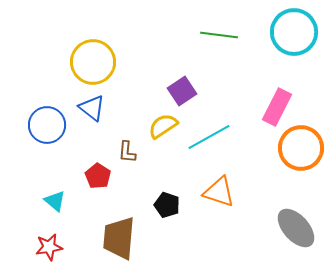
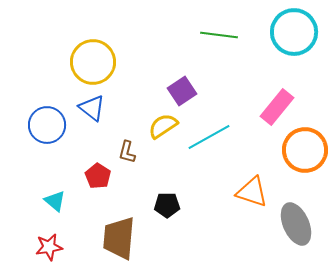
pink rectangle: rotated 12 degrees clockwise
orange circle: moved 4 px right, 2 px down
brown L-shape: rotated 10 degrees clockwise
orange triangle: moved 33 px right
black pentagon: rotated 20 degrees counterclockwise
gray ellipse: moved 4 px up; rotated 18 degrees clockwise
